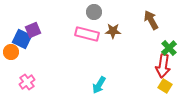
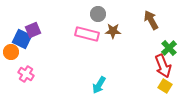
gray circle: moved 4 px right, 2 px down
red arrow: rotated 30 degrees counterclockwise
pink cross: moved 1 px left, 8 px up; rotated 21 degrees counterclockwise
